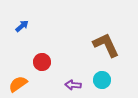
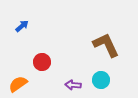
cyan circle: moved 1 px left
